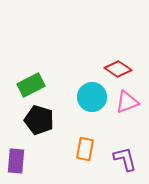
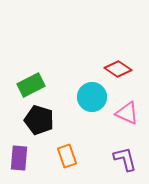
pink triangle: moved 11 px down; rotated 45 degrees clockwise
orange rectangle: moved 18 px left, 7 px down; rotated 30 degrees counterclockwise
purple rectangle: moved 3 px right, 3 px up
